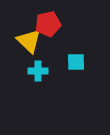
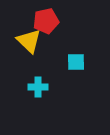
red pentagon: moved 2 px left, 3 px up
cyan cross: moved 16 px down
